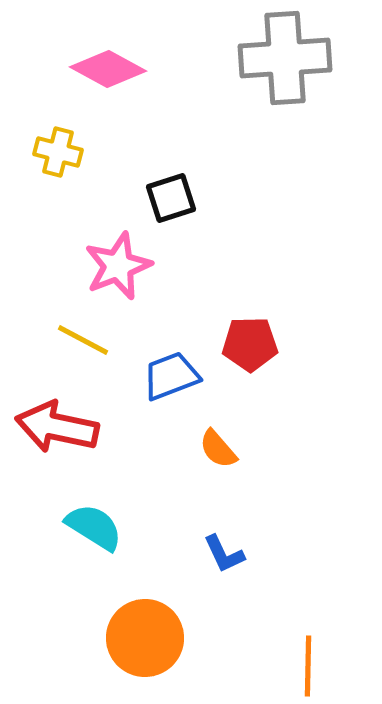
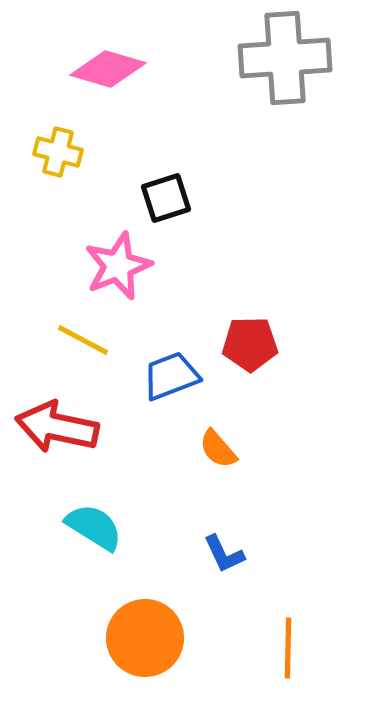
pink diamond: rotated 12 degrees counterclockwise
black square: moved 5 px left
orange line: moved 20 px left, 18 px up
